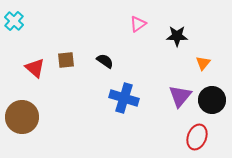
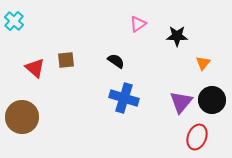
black semicircle: moved 11 px right
purple triangle: moved 1 px right, 6 px down
